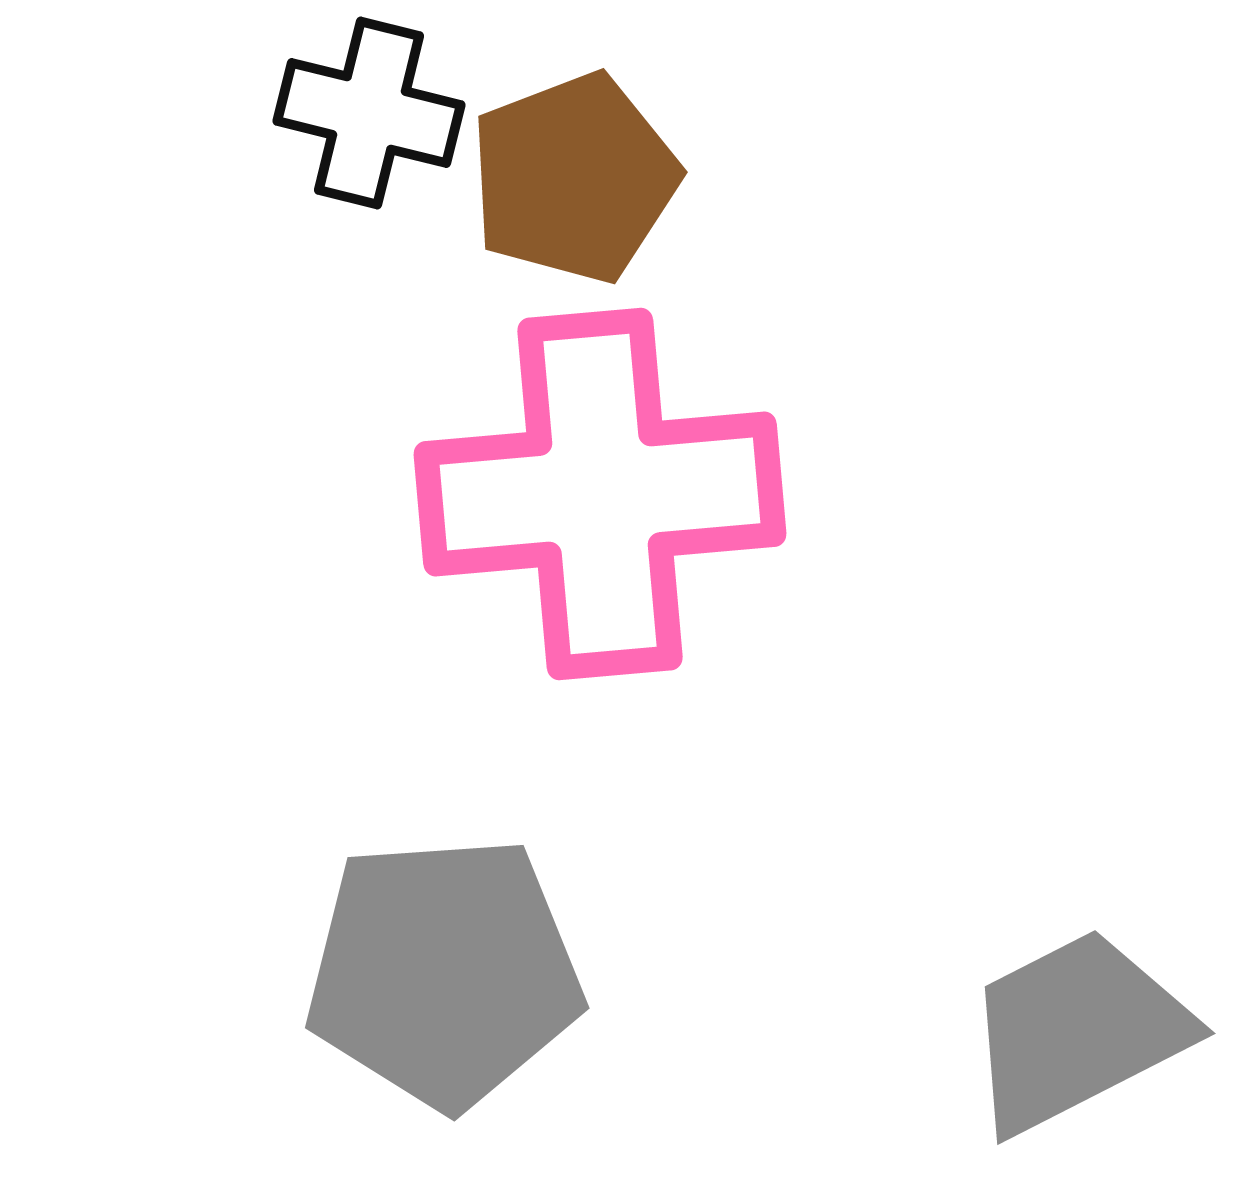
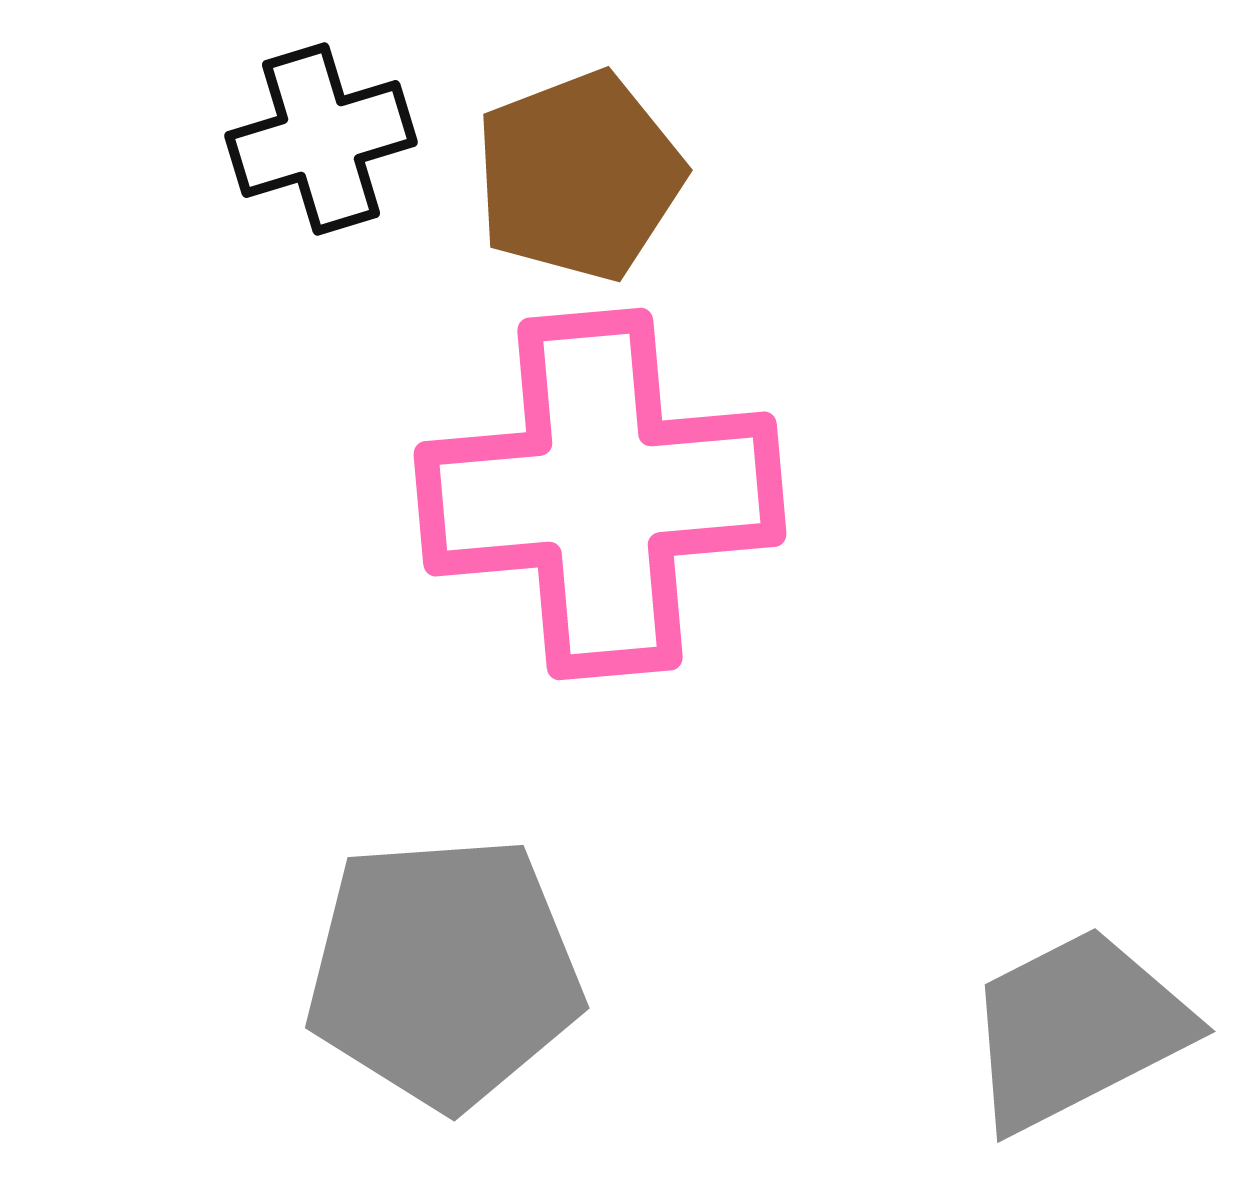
black cross: moved 48 px left, 26 px down; rotated 31 degrees counterclockwise
brown pentagon: moved 5 px right, 2 px up
gray trapezoid: moved 2 px up
